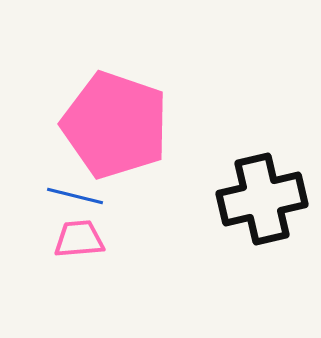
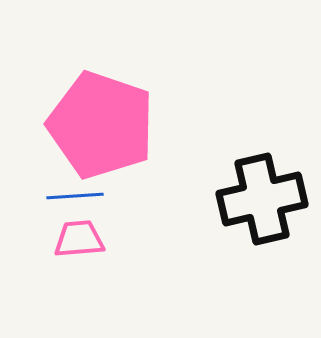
pink pentagon: moved 14 px left
blue line: rotated 18 degrees counterclockwise
